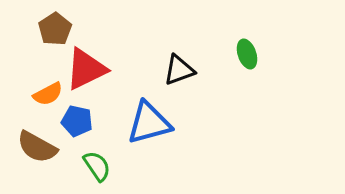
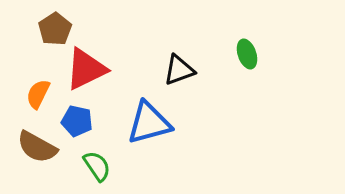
orange semicircle: moved 10 px left; rotated 144 degrees clockwise
